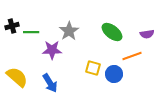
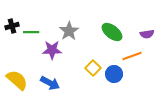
yellow square: rotated 28 degrees clockwise
yellow semicircle: moved 3 px down
blue arrow: rotated 30 degrees counterclockwise
